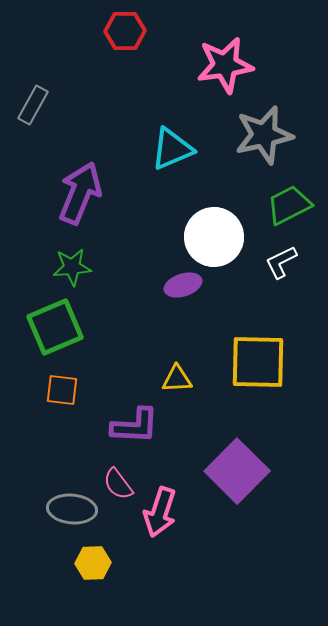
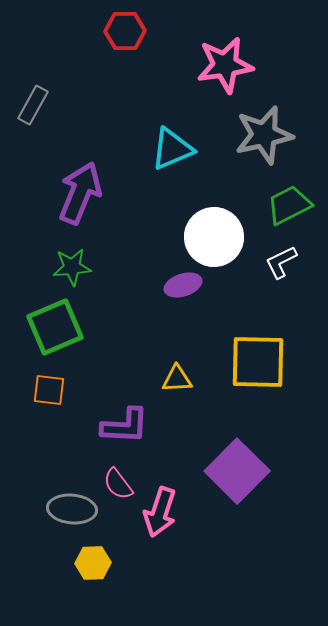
orange square: moved 13 px left
purple L-shape: moved 10 px left
